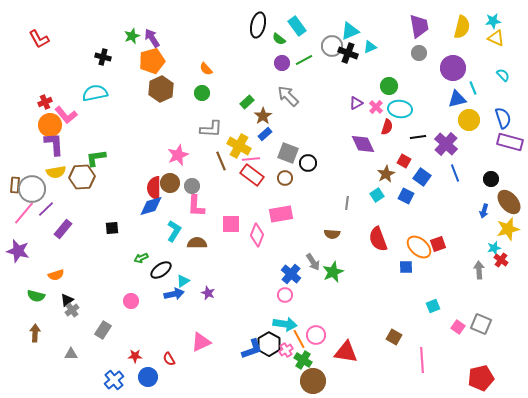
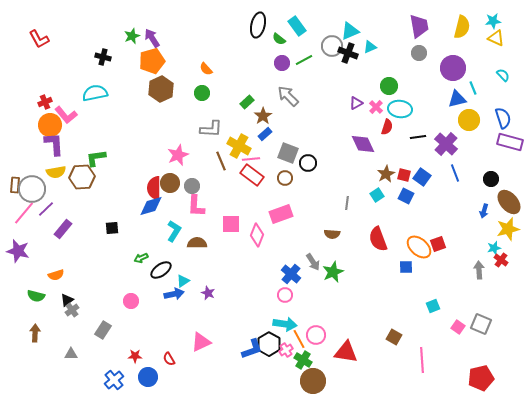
red square at (404, 161): moved 14 px down; rotated 16 degrees counterclockwise
pink rectangle at (281, 214): rotated 10 degrees counterclockwise
